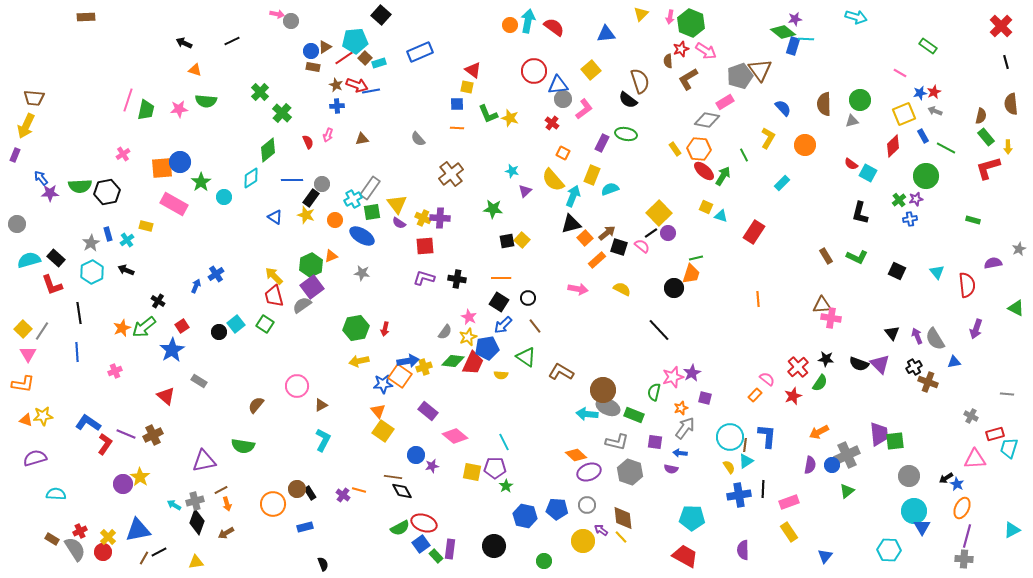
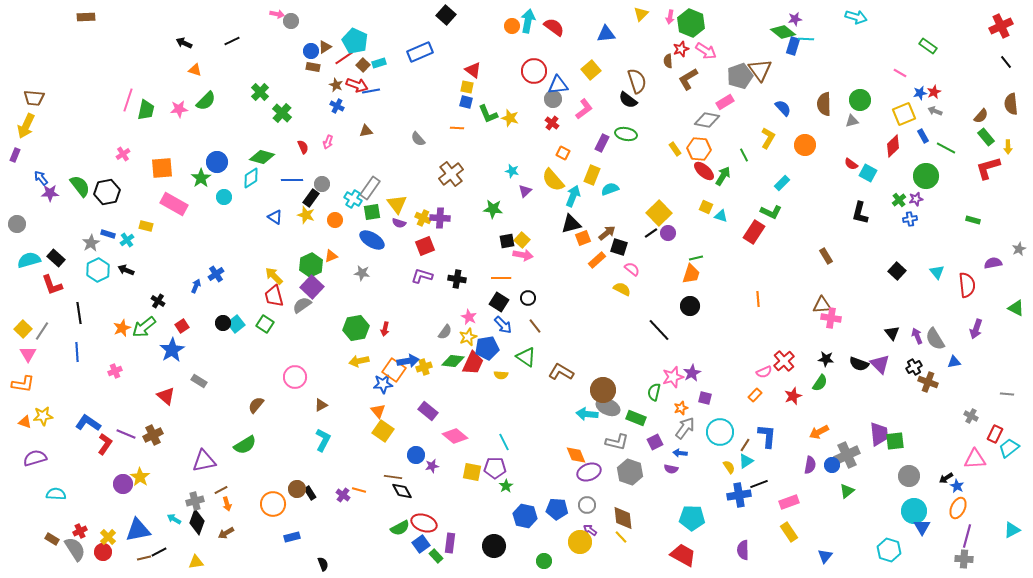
black square at (381, 15): moved 65 px right
orange circle at (510, 25): moved 2 px right, 1 px down
red cross at (1001, 26): rotated 20 degrees clockwise
cyan pentagon at (355, 41): rotated 30 degrees clockwise
brown square at (365, 58): moved 2 px left, 7 px down
black line at (1006, 62): rotated 24 degrees counterclockwise
brown semicircle at (640, 81): moved 3 px left
gray circle at (563, 99): moved 10 px left
green semicircle at (206, 101): rotated 50 degrees counterclockwise
blue square at (457, 104): moved 9 px right, 2 px up; rotated 16 degrees clockwise
blue cross at (337, 106): rotated 32 degrees clockwise
brown semicircle at (981, 116): rotated 28 degrees clockwise
pink arrow at (328, 135): moved 7 px down
brown triangle at (362, 139): moved 4 px right, 8 px up
red semicircle at (308, 142): moved 5 px left, 5 px down
green diamond at (268, 150): moved 6 px left, 7 px down; rotated 55 degrees clockwise
blue circle at (180, 162): moved 37 px right
green star at (201, 182): moved 4 px up
green semicircle at (80, 186): rotated 125 degrees counterclockwise
cyan cross at (353, 199): rotated 30 degrees counterclockwise
purple semicircle at (399, 223): rotated 16 degrees counterclockwise
blue rectangle at (108, 234): rotated 56 degrees counterclockwise
blue ellipse at (362, 236): moved 10 px right, 4 px down
orange square at (585, 238): moved 2 px left; rotated 21 degrees clockwise
red square at (425, 246): rotated 18 degrees counterclockwise
pink semicircle at (642, 246): moved 10 px left, 23 px down
green L-shape at (857, 257): moved 86 px left, 45 px up
black square at (897, 271): rotated 18 degrees clockwise
cyan hexagon at (92, 272): moved 6 px right, 2 px up
purple L-shape at (424, 278): moved 2 px left, 2 px up
purple square at (312, 287): rotated 10 degrees counterclockwise
black circle at (674, 288): moved 16 px right, 18 px down
pink arrow at (578, 289): moved 55 px left, 34 px up
blue arrow at (503, 325): rotated 90 degrees counterclockwise
black circle at (219, 332): moved 4 px right, 9 px up
red cross at (798, 367): moved 14 px left, 6 px up
orange square at (400, 376): moved 6 px left, 6 px up
pink semicircle at (767, 379): moved 3 px left, 7 px up; rotated 119 degrees clockwise
pink circle at (297, 386): moved 2 px left, 9 px up
green rectangle at (634, 415): moved 2 px right, 3 px down
orange triangle at (26, 420): moved 1 px left, 2 px down
red rectangle at (995, 434): rotated 48 degrees counterclockwise
cyan circle at (730, 437): moved 10 px left, 5 px up
purple square at (655, 442): rotated 35 degrees counterclockwise
brown line at (745, 445): rotated 24 degrees clockwise
green semicircle at (243, 446): moved 2 px right, 1 px up; rotated 40 degrees counterclockwise
cyan trapezoid at (1009, 448): rotated 35 degrees clockwise
orange diamond at (576, 455): rotated 25 degrees clockwise
blue star at (957, 484): moved 2 px down
black line at (763, 489): moved 4 px left, 5 px up; rotated 66 degrees clockwise
cyan arrow at (174, 505): moved 14 px down
orange ellipse at (962, 508): moved 4 px left
blue rectangle at (305, 527): moved 13 px left, 10 px down
purple arrow at (601, 530): moved 11 px left
yellow circle at (583, 541): moved 3 px left, 1 px down
purple rectangle at (450, 549): moved 6 px up
cyan hexagon at (889, 550): rotated 15 degrees clockwise
red trapezoid at (685, 556): moved 2 px left, 1 px up
brown line at (144, 558): rotated 48 degrees clockwise
